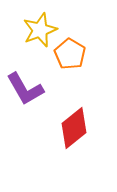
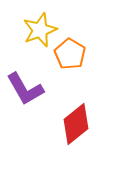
red diamond: moved 2 px right, 4 px up
